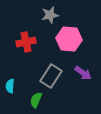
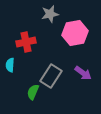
gray star: moved 1 px up
pink hexagon: moved 6 px right, 6 px up; rotated 15 degrees counterclockwise
cyan semicircle: moved 21 px up
green semicircle: moved 3 px left, 8 px up
